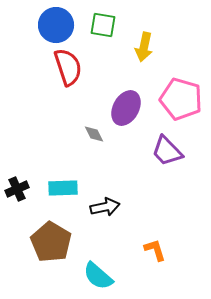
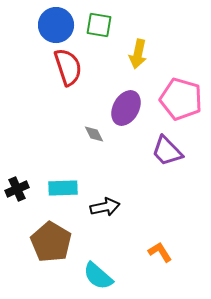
green square: moved 4 px left
yellow arrow: moved 6 px left, 7 px down
orange L-shape: moved 5 px right, 2 px down; rotated 15 degrees counterclockwise
